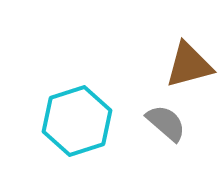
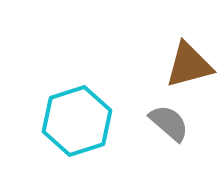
gray semicircle: moved 3 px right
